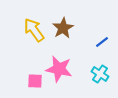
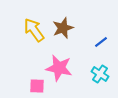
brown star: rotated 10 degrees clockwise
blue line: moved 1 px left
pink star: moved 1 px up
pink square: moved 2 px right, 5 px down
